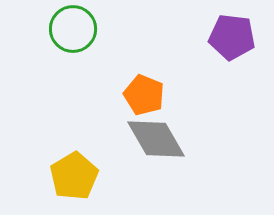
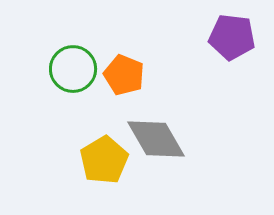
green circle: moved 40 px down
orange pentagon: moved 20 px left, 20 px up
yellow pentagon: moved 30 px right, 16 px up
